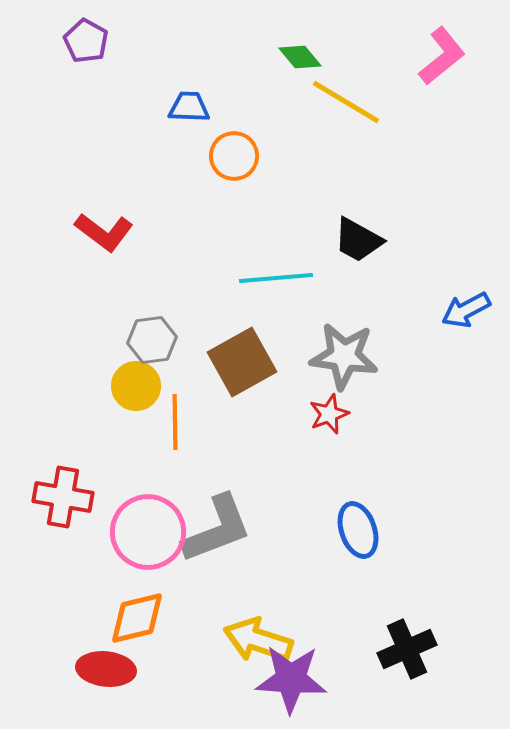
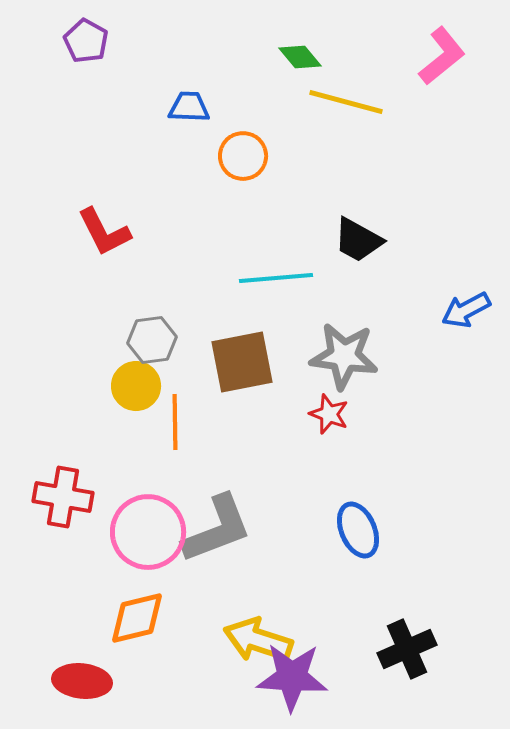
yellow line: rotated 16 degrees counterclockwise
orange circle: moved 9 px right
red L-shape: rotated 26 degrees clockwise
brown square: rotated 18 degrees clockwise
red star: rotated 30 degrees counterclockwise
blue ellipse: rotated 4 degrees counterclockwise
red ellipse: moved 24 px left, 12 px down
purple star: moved 1 px right, 2 px up
